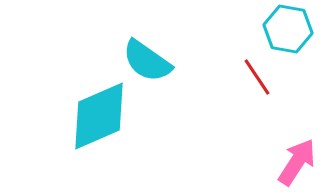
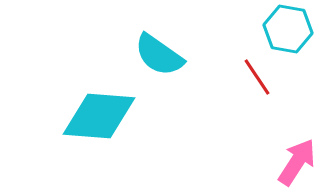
cyan semicircle: moved 12 px right, 6 px up
cyan diamond: rotated 28 degrees clockwise
